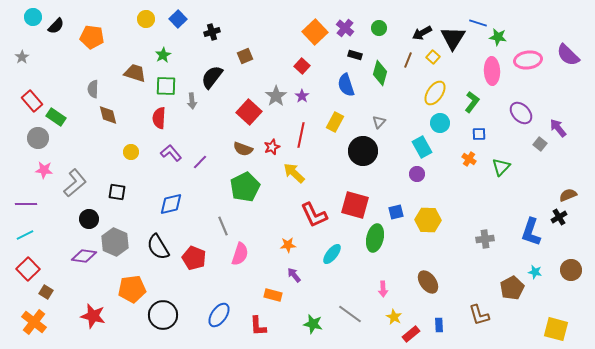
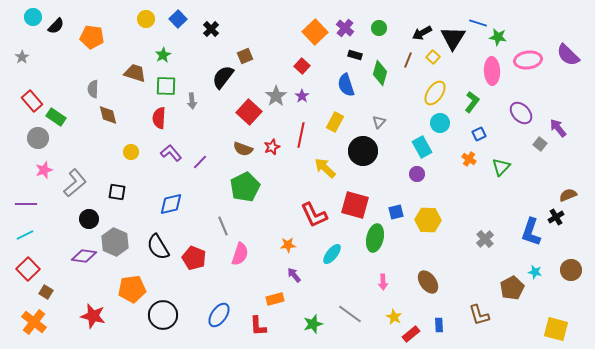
black cross at (212, 32): moved 1 px left, 3 px up; rotated 28 degrees counterclockwise
black semicircle at (212, 77): moved 11 px right
blue square at (479, 134): rotated 24 degrees counterclockwise
pink star at (44, 170): rotated 24 degrees counterclockwise
yellow arrow at (294, 173): moved 31 px right, 5 px up
black cross at (559, 217): moved 3 px left
gray cross at (485, 239): rotated 36 degrees counterclockwise
pink arrow at (383, 289): moved 7 px up
orange rectangle at (273, 295): moved 2 px right, 4 px down; rotated 30 degrees counterclockwise
green star at (313, 324): rotated 30 degrees counterclockwise
